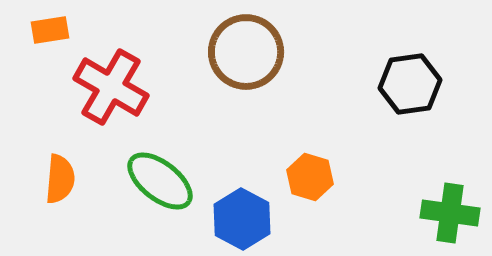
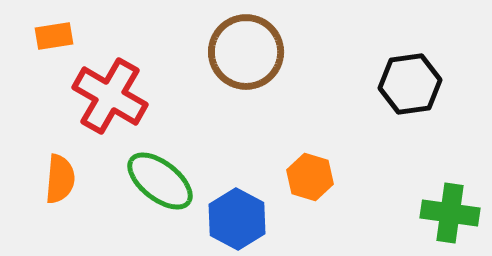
orange rectangle: moved 4 px right, 6 px down
red cross: moved 1 px left, 9 px down
blue hexagon: moved 5 px left
